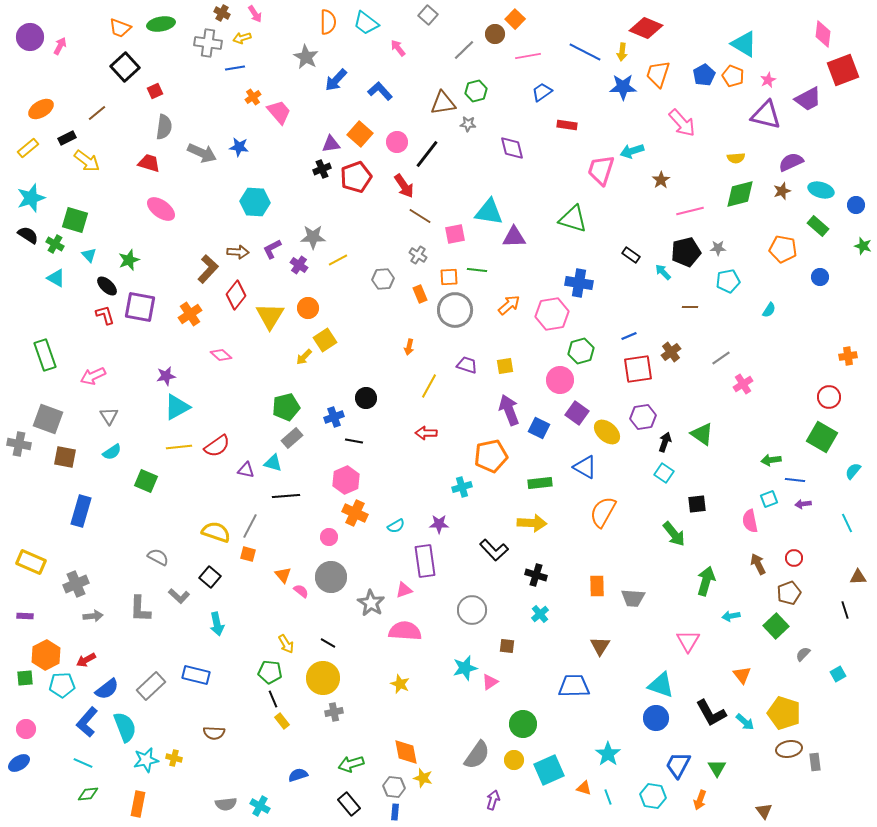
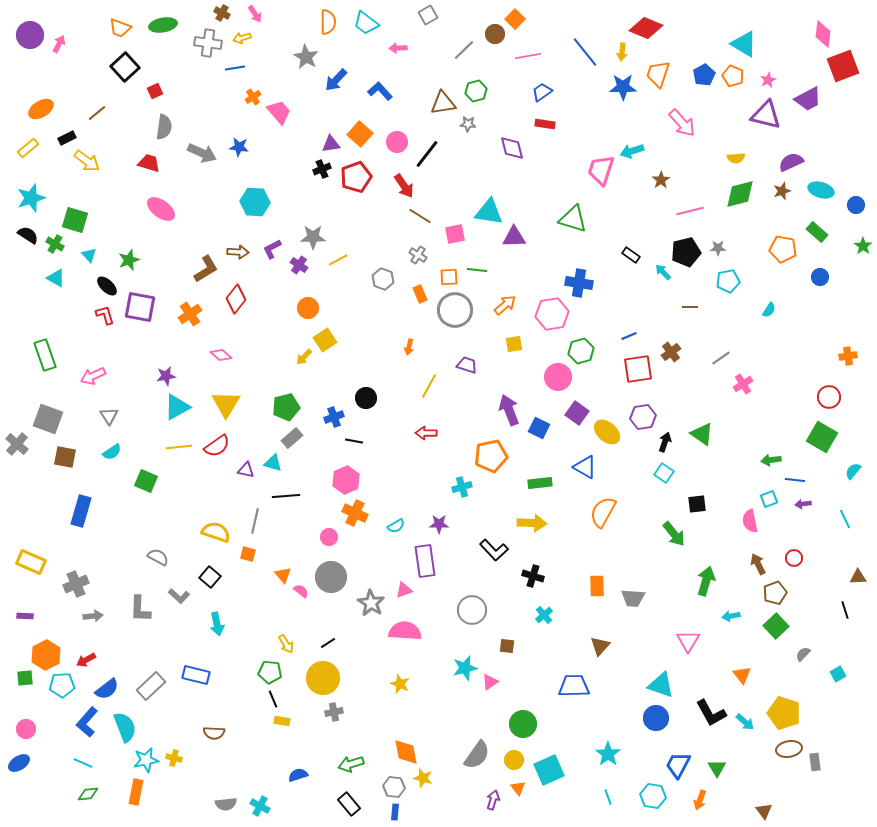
gray square at (428, 15): rotated 18 degrees clockwise
green ellipse at (161, 24): moved 2 px right, 1 px down
purple circle at (30, 37): moved 2 px up
pink arrow at (60, 46): moved 1 px left, 2 px up
pink arrow at (398, 48): rotated 54 degrees counterclockwise
blue line at (585, 52): rotated 24 degrees clockwise
red square at (843, 70): moved 4 px up
red rectangle at (567, 125): moved 22 px left, 1 px up
green rectangle at (818, 226): moved 1 px left, 6 px down
green star at (863, 246): rotated 18 degrees clockwise
brown L-shape at (208, 269): moved 2 px left; rotated 16 degrees clockwise
gray hexagon at (383, 279): rotated 25 degrees clockwise
red diamond at (236, 295): moved 4 px down
orange arrow at (509, 305): moved 4 px left
yellow triangle at (270, 316): moved 44 px left, 88 px down
yellow square at (505, 366): moved 9 px right, 22 px up
pink circle at (560, 380): moved 2 px left, 3 px up
gray cross at (19, 444): moved 2 px left; rotated 30 degrees clockwise
cyan line at (847, 523): moved 2 px left, 4 px up
gray line at (250, 526): moved 5 px right, 5 px up; rotated 15 degrees counterclockwise
black cross at (536, 575): moved 3 px left, 1 px down
brown pentagon at (789, 593): moved 14 px left
cyan cross at (540, 614): moved 4 px right, 1 px down
black line at (328, 643): rotated 63 degrees counterclockwise
brown triangle at (600, 646): rotated 10 degrees clockwise
yellow rectangle at (282, 721): rotated 42 degrees counterclockwise
orange triangle at (584, 788): moved 66 px left; rotated 35 degrees clockwise
orange rectangle at (138, 804): moved 2 px left, 12 px up
